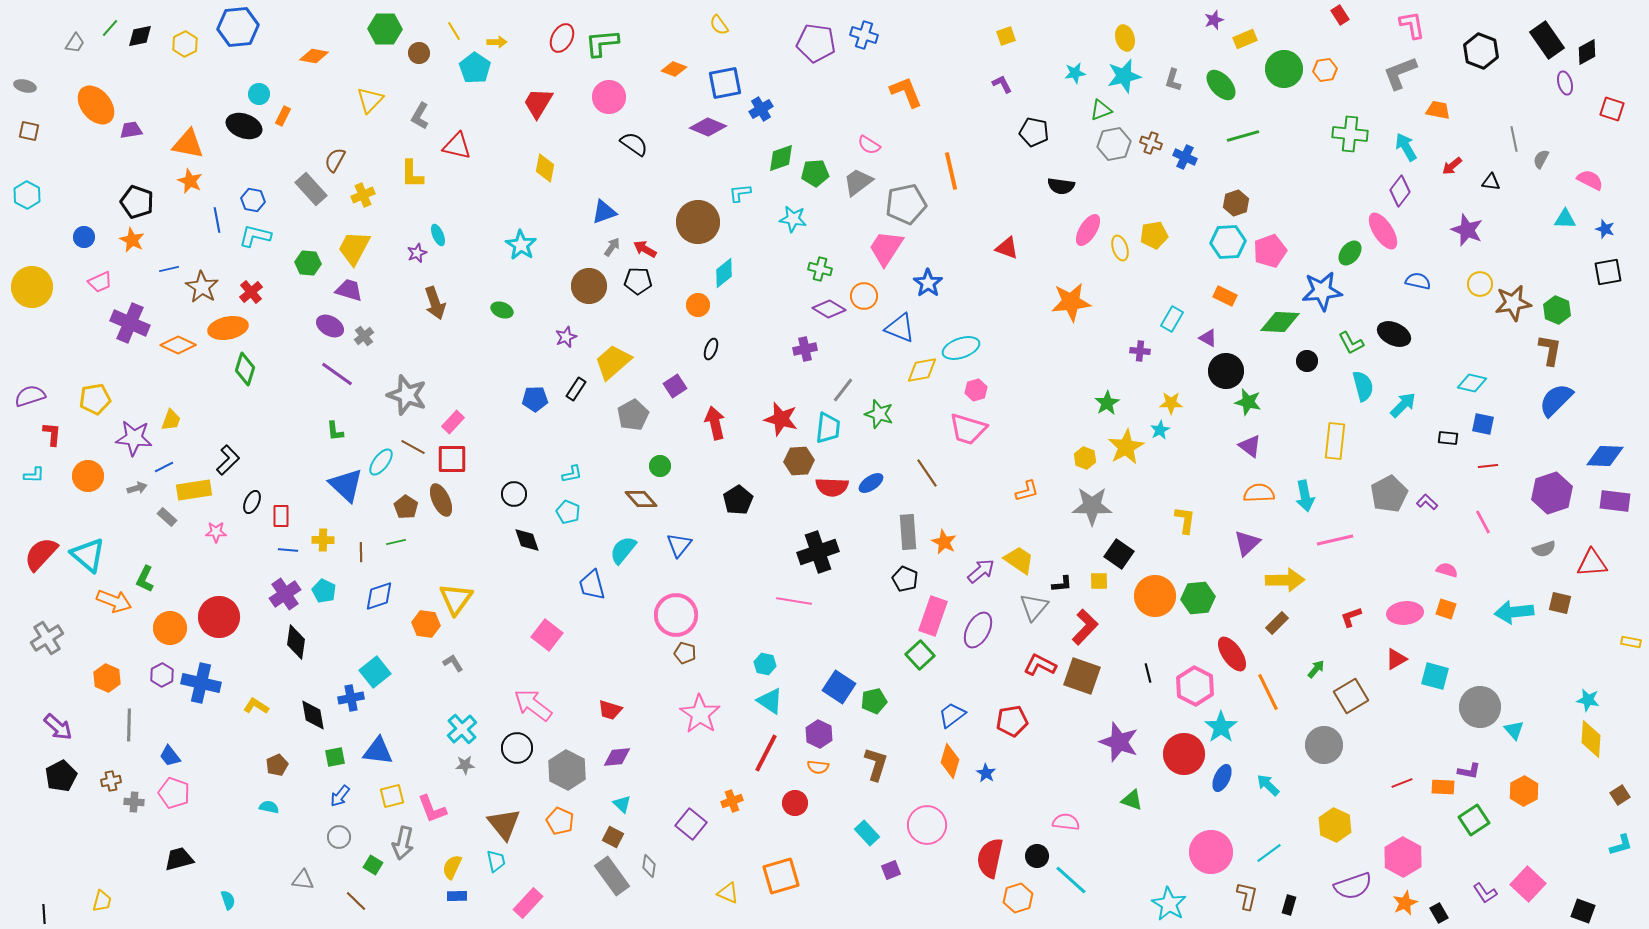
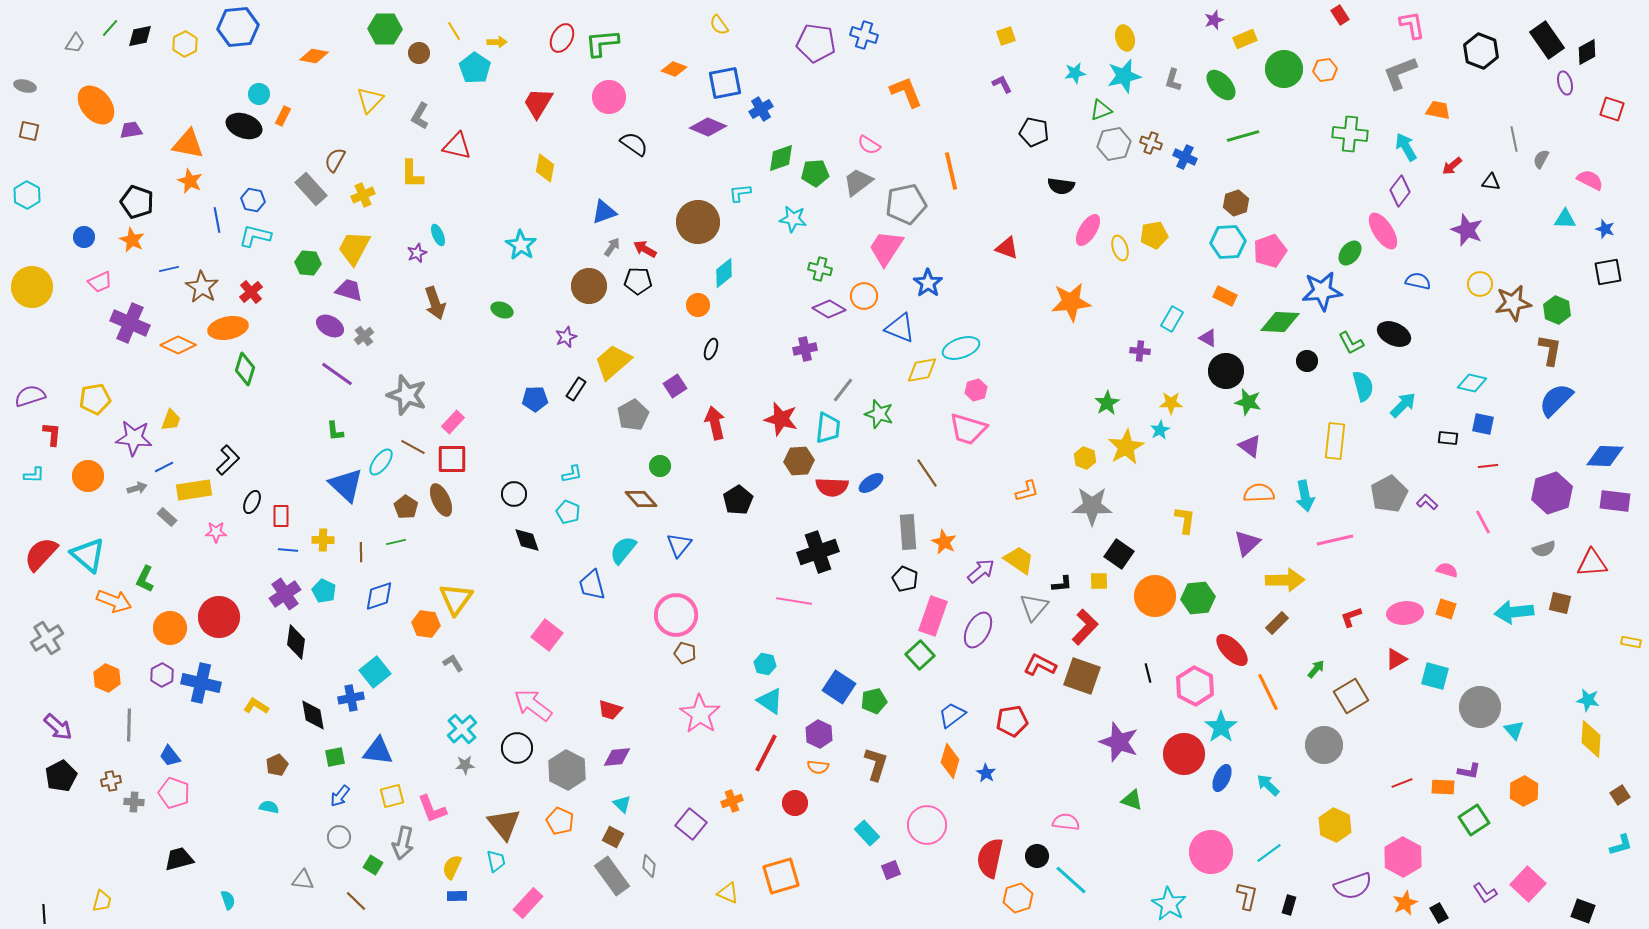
red ellipse at (1232, 654): moved 4 px up; rotated 9 degrees counterclockwise
